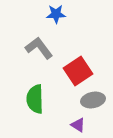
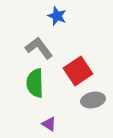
blue star: moved 1 px right, 2 px down; rotated 24 degrees clockwise
green semicircle: moved 16 px up
purple triangle: moved 29 px left, 1 px up
